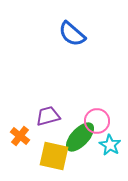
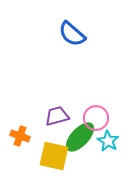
purple trapezoid: moved 9 px right
pink circle: moved 1 px left, 3 px up
orange cross: rotated 18 degrees counterclockwise
cyan star: moved 2 px left, 4 px up
